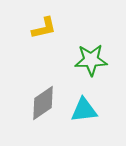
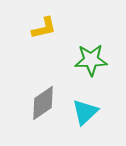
cyan triangle: moved 1 px right, 2 px down; rotated 36 degrees counterclockwise
